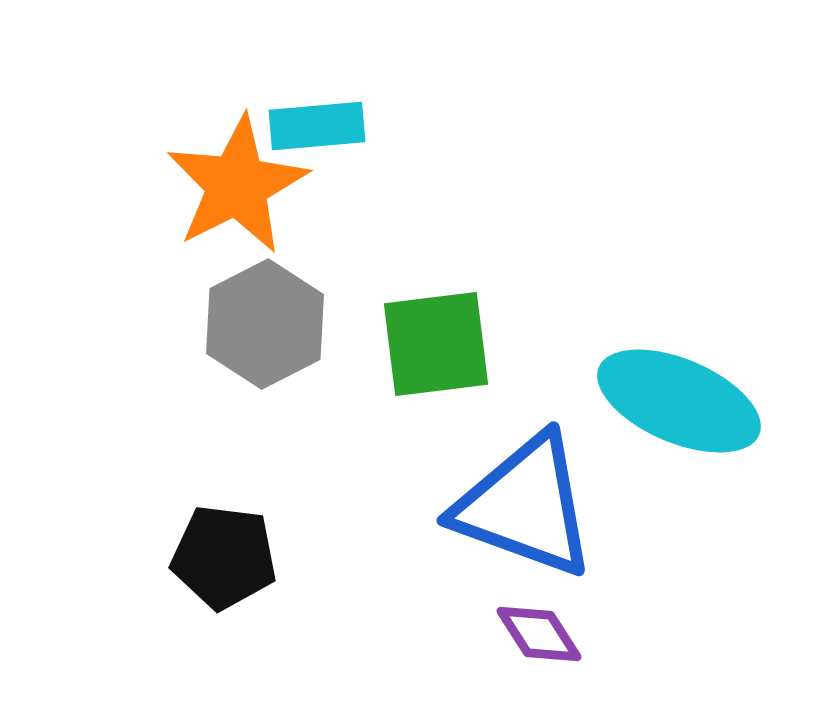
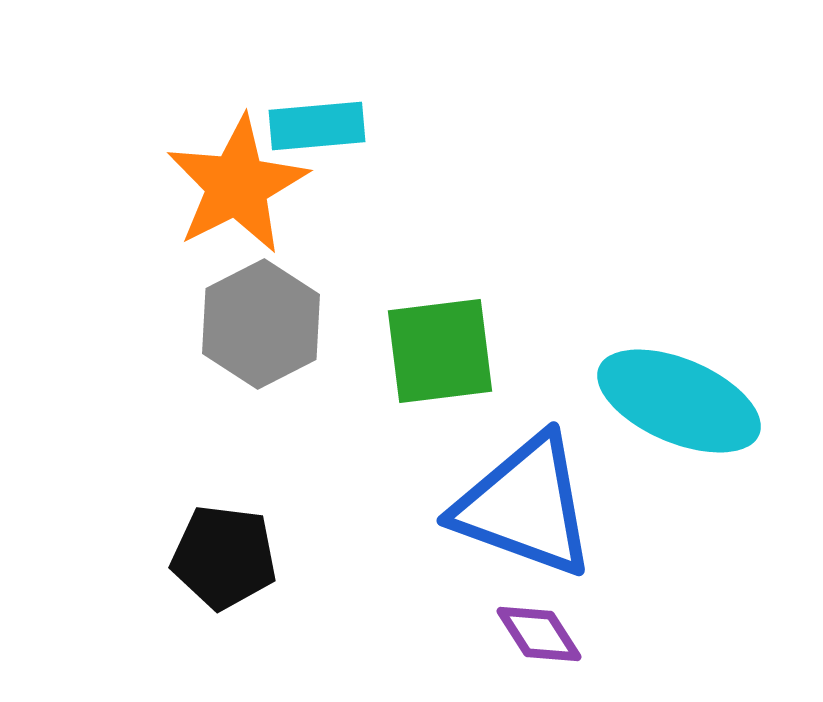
gray hexagon: moved 4 px left
green square: moved 4 px right, 7 px down
